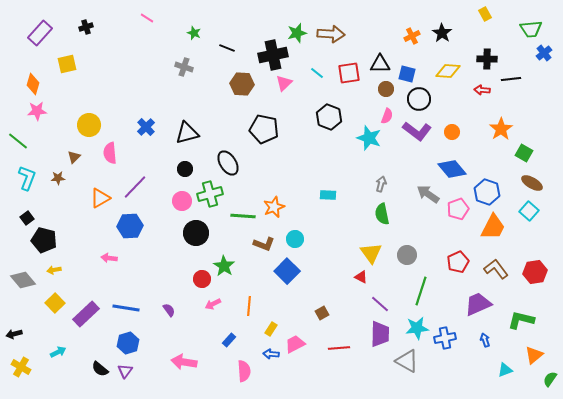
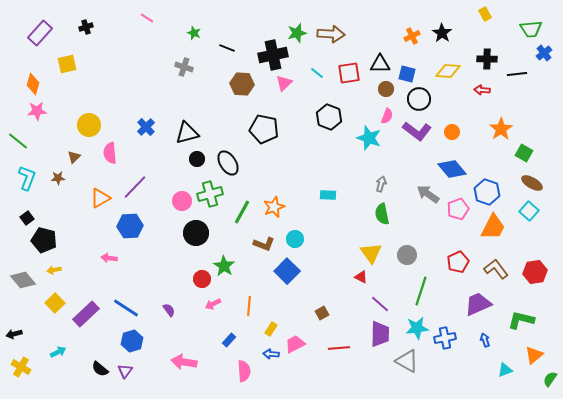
black line at (511, 79): moved 6 px right, 5 px up
black circle at (185, 169): moved 12 px right, 10 px up
green line at (243, 216): moved 1 px left, 4 px up; rotated 65 degrees counterclockwise
blue line at (126, 308): rotated 24 degrees clockwise
blue hexagon at (128, 343): moved 4 px right, 2 px up
